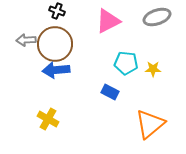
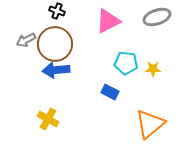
gray arrow: rotated 24 degrees counterclockwise
